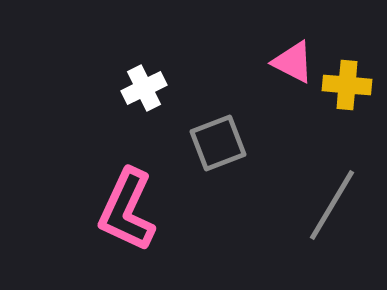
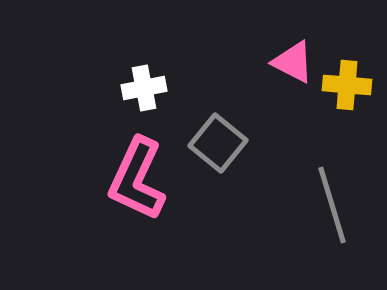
white cross: rotated 15 degrees clockwise
gray square: rotated 30 degrees counterclockwise
gray line: rotated 48 degrees counterclockwise
pink L-shape: moved 10 px right, 31 px up
